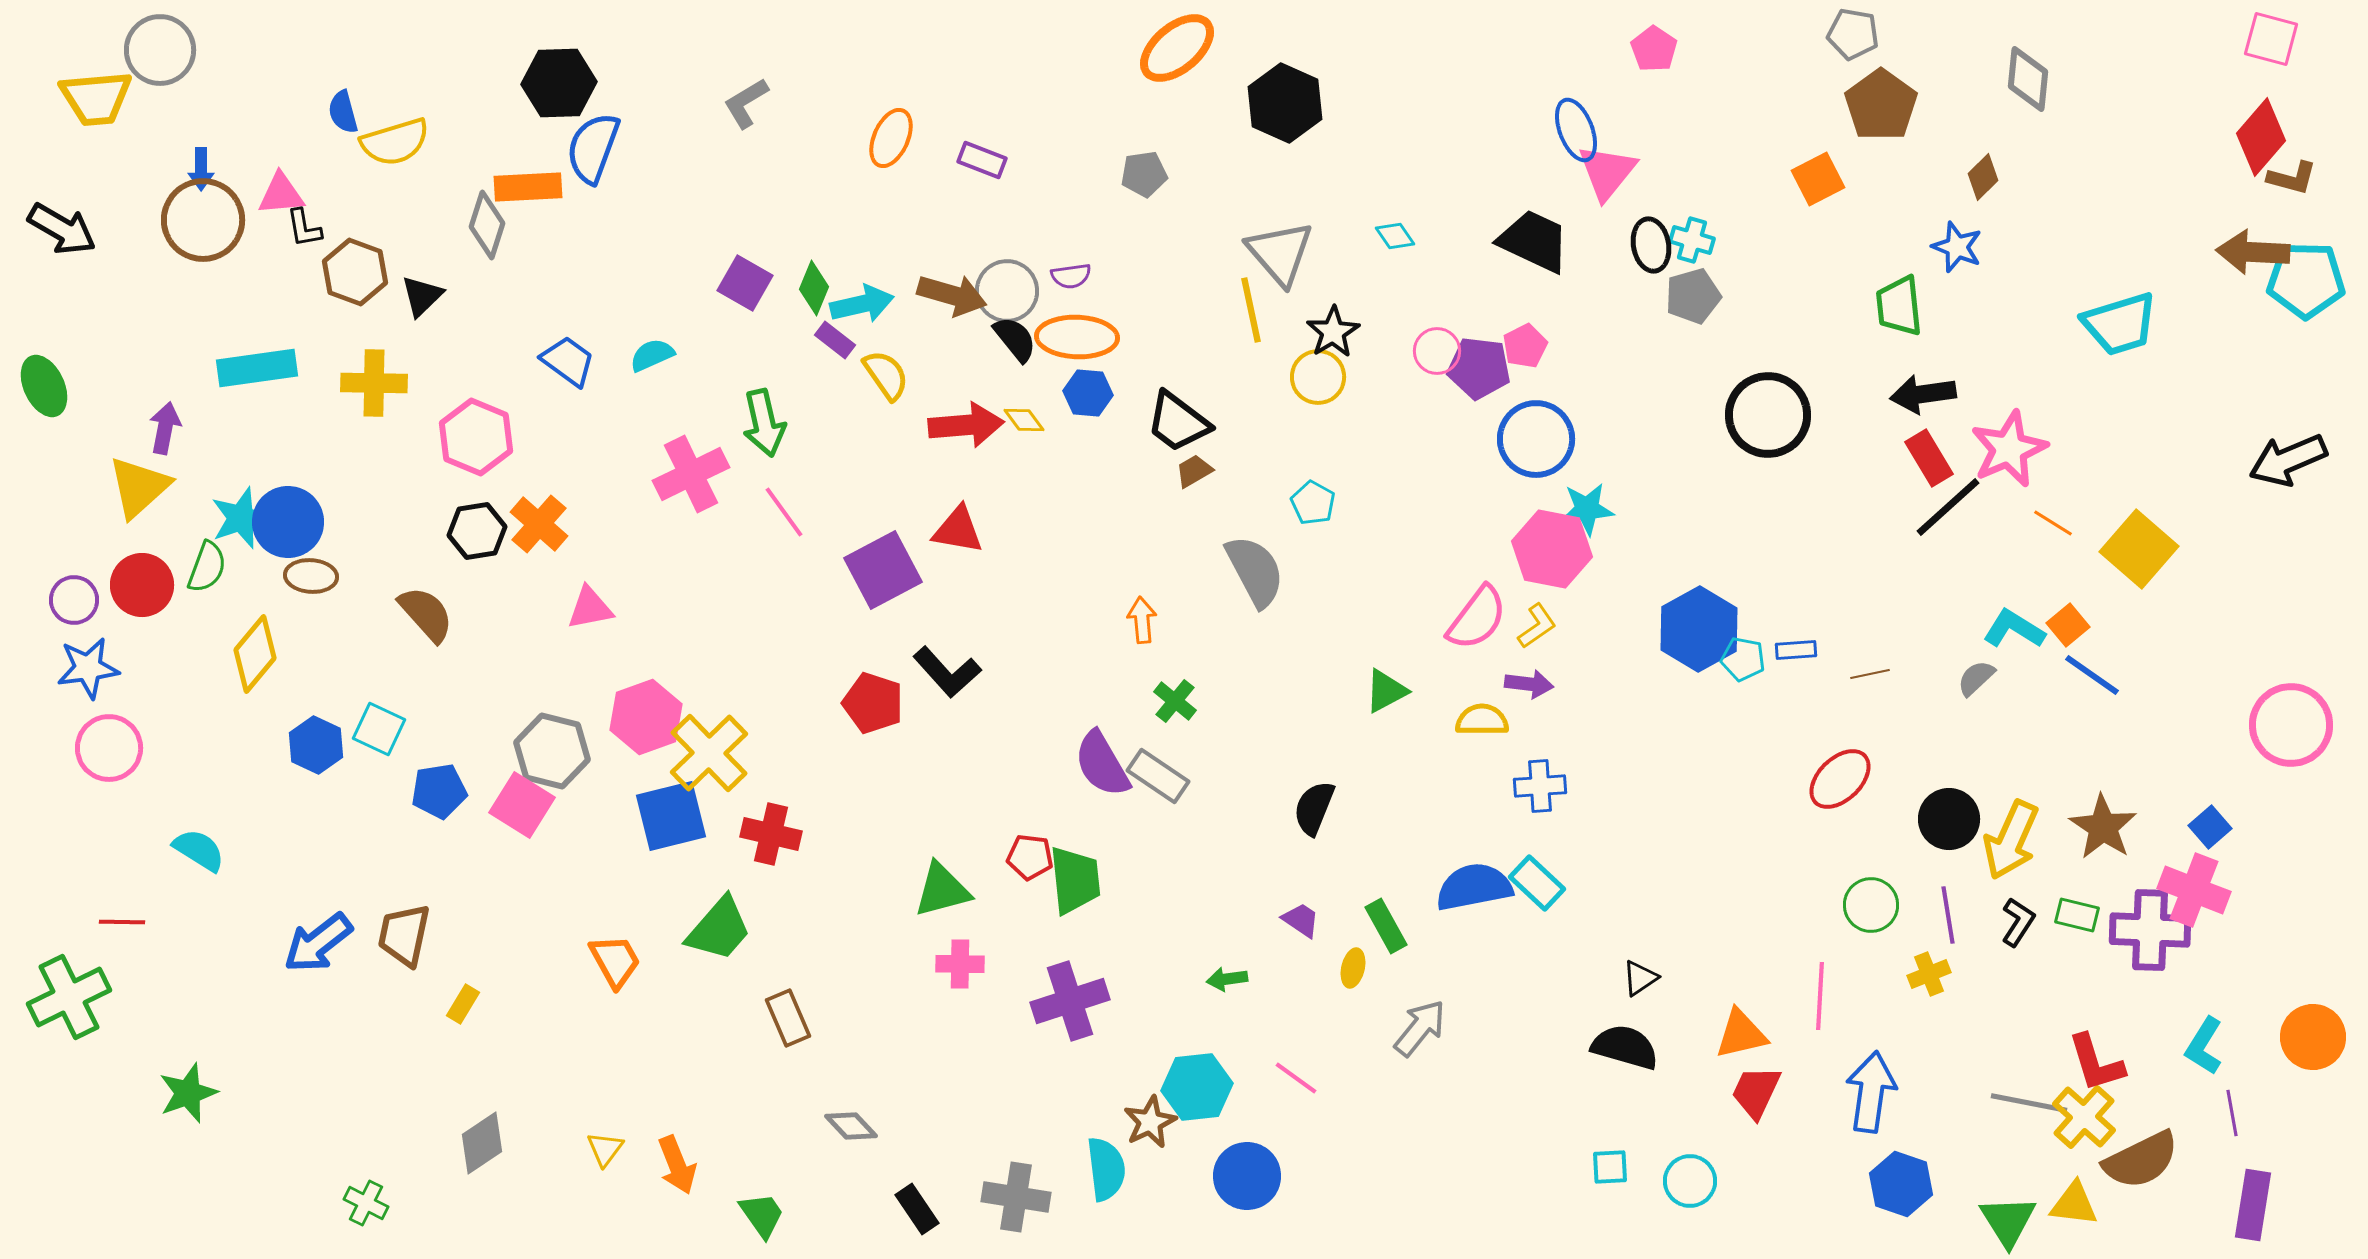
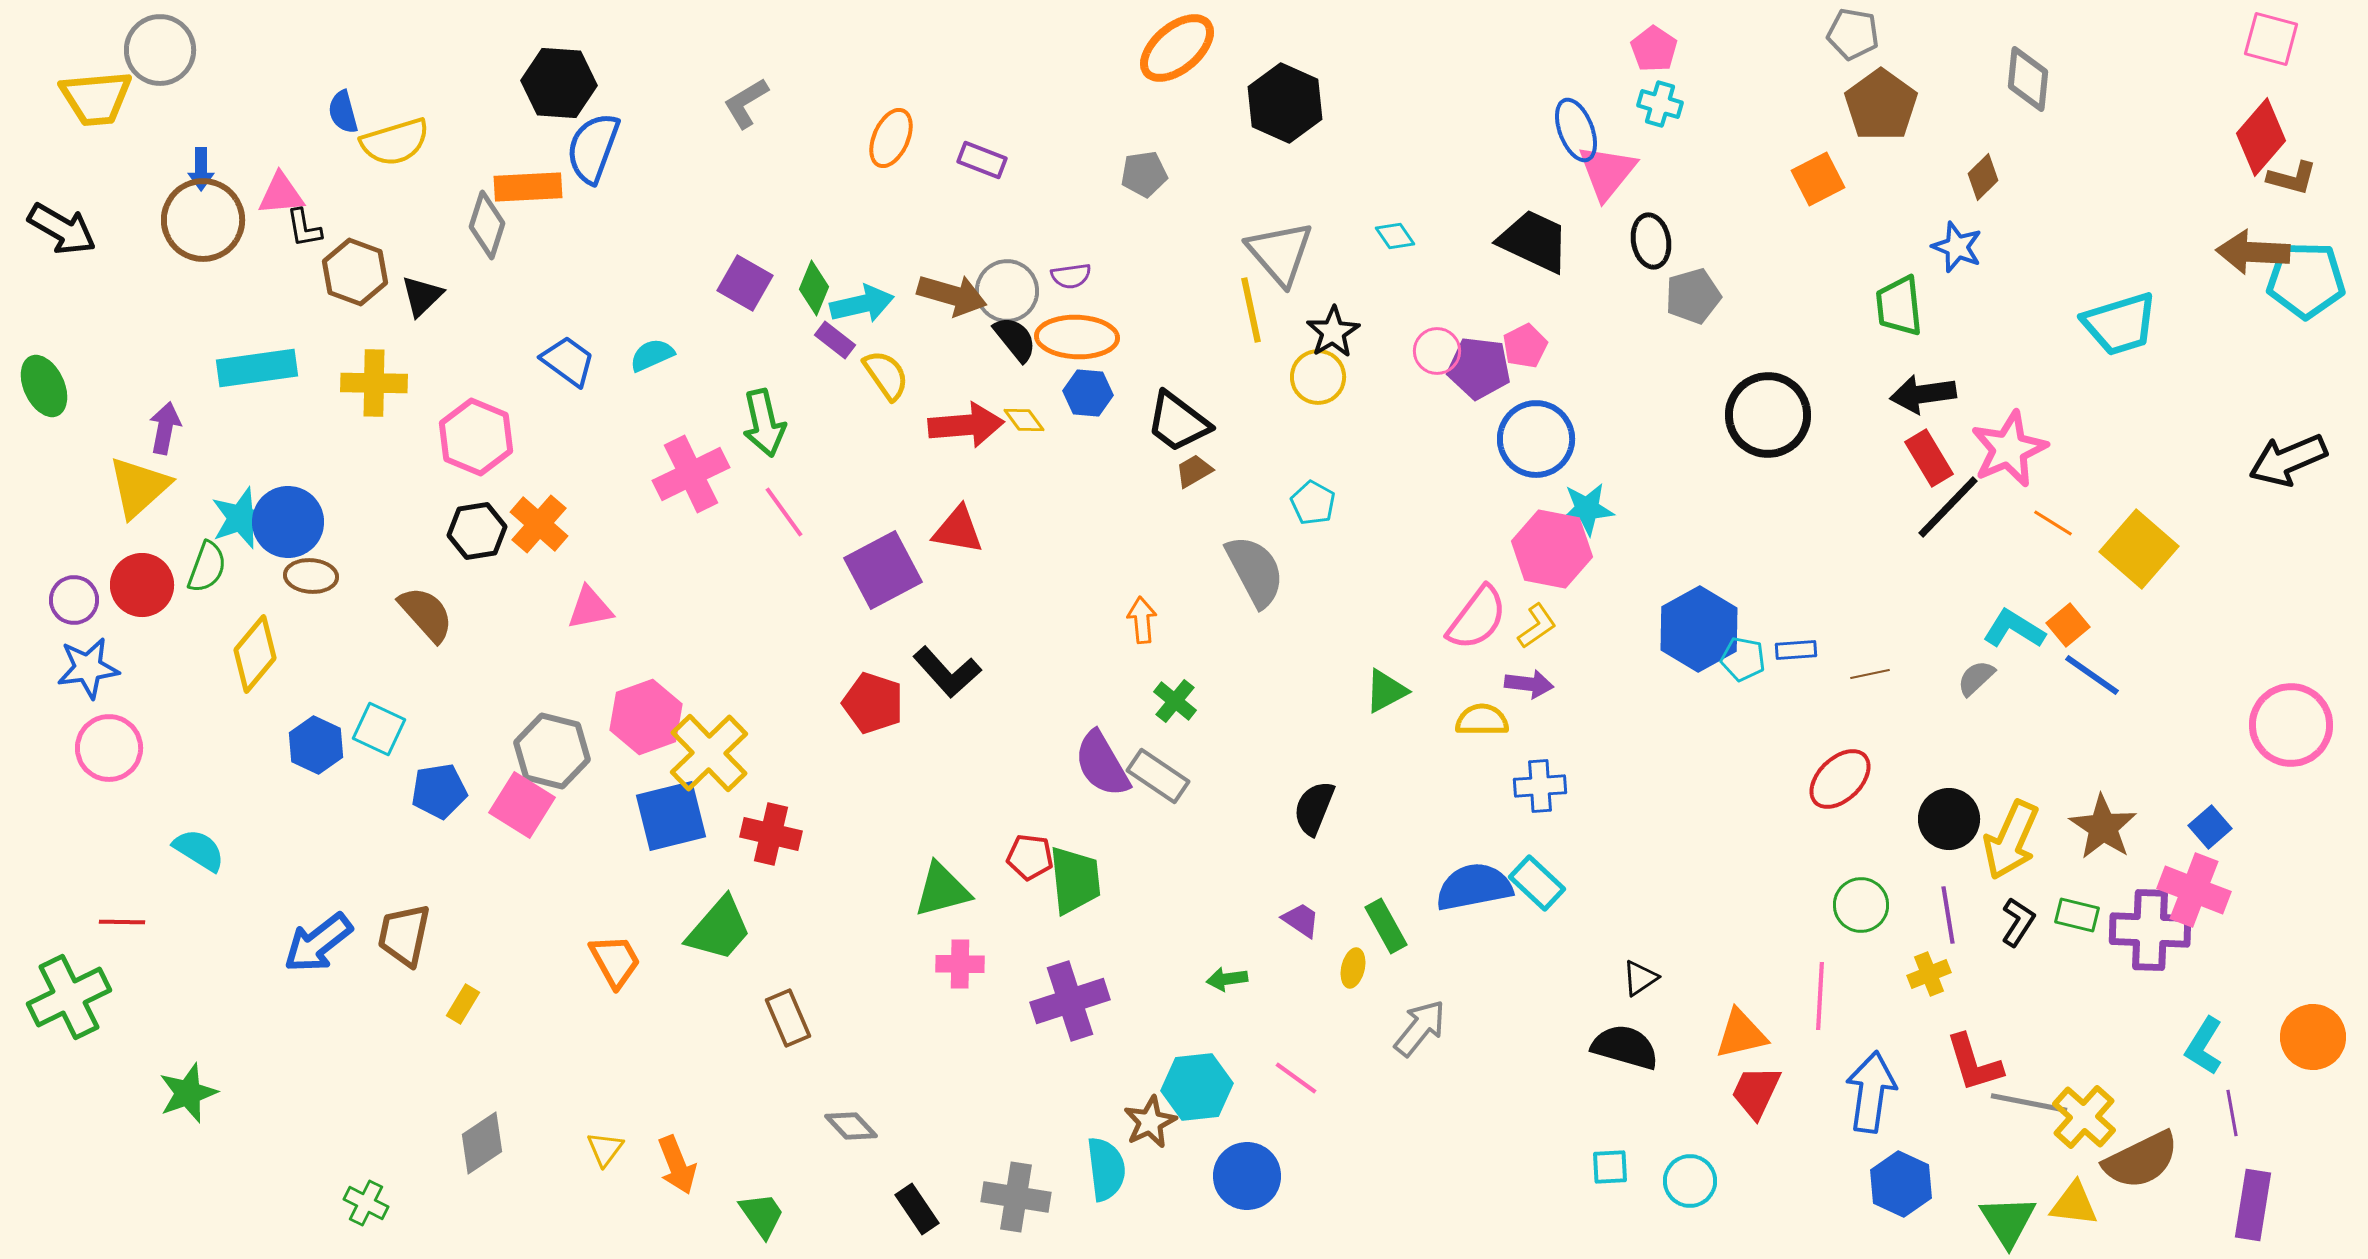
black hexagon at (559, 83): rotated 6 degrees clockwise
cyan cross at (1692, 240): moved 32 px left, 136 px up
black ellipse at (1651, 245): moved 4 px up
black line at (1948, 507): rotated 4 degrees counterclockwise
green circle at (1871, 905): moved 10 px left
red L-shape at (2096, 1063): moved 122 px left
blue hexagon at (1901, 1184): rotated 6 degrees clockwise
